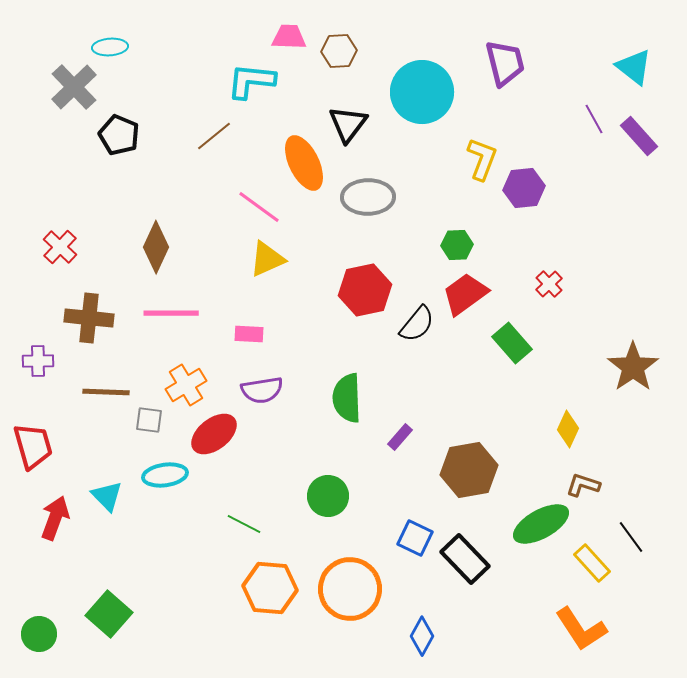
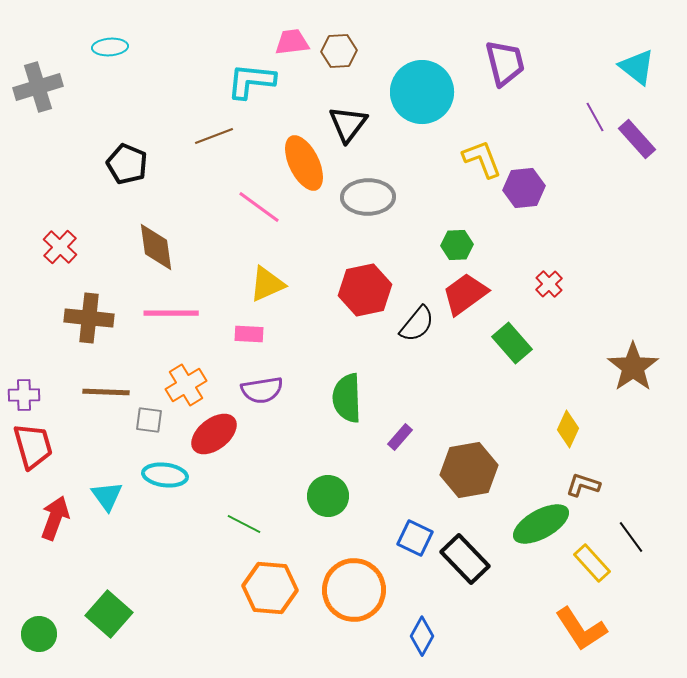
pink trapezoid at (289, 37): moved 3 px right, 5 px down; rotated 9 degrees counterclockwise
cyan triangle at (634, 67): moved 3 px right
gray cross at (74, 87): moved 36 px left; rotated 27 degrees clockwise
purple line at (594, 119): moved 1 px right, 2 px up
black pentagon at (119, 135): moved 8 px right, 29 px down
brown line at (214, 136): rotated 18 degrees clockwise
purple rectangle at (639, 136): moved 2 px left, 3 px down
yellow L-shape at (482, 159): rotated 42 degrees counterclockwise
brown diamond at (156, 247): rotated 33 degrees counterclockwise
yellow triangle at (267, 259): moved 25 px down
purple cross at (38, 361): moved 14 px left, 34 px down
cyan ellipse at (165, 475): rotated 15 degrees clockwise
cyan triangle at (107, 496): rotated 8 degrees clockwise
orange circle at (350, 589): moved 4 px right, 1 px down
